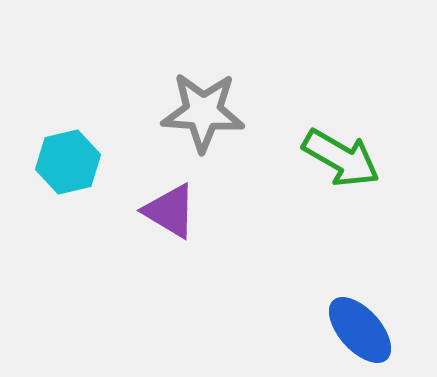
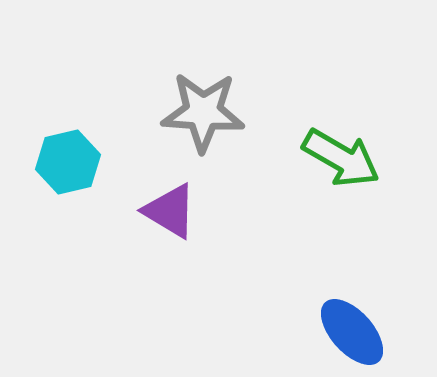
blue ellipse: moved 8 px left, 2 px down
